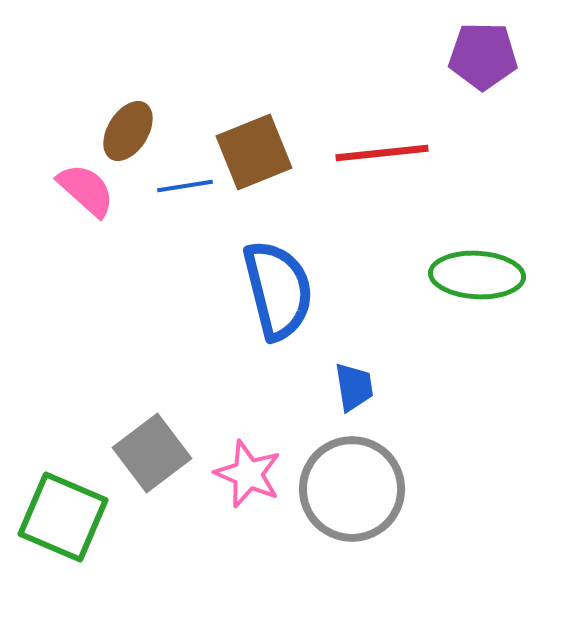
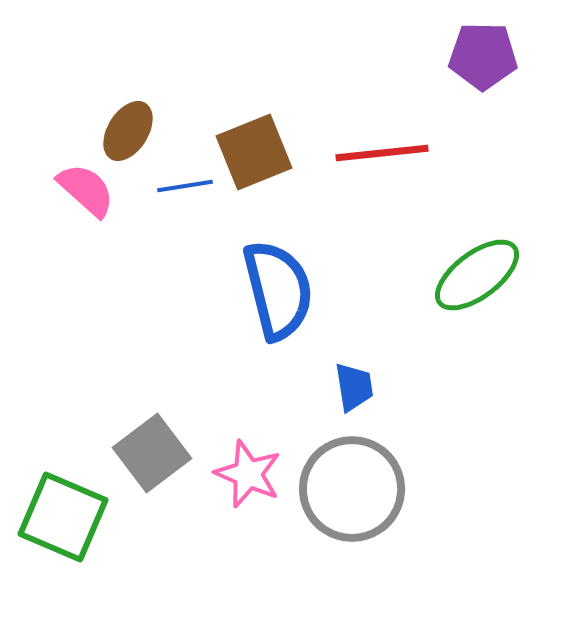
green ellipse: rotated 40 degrees counterclockwise
